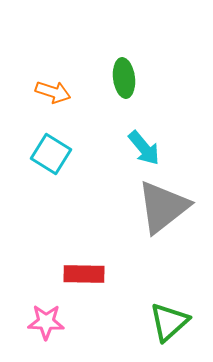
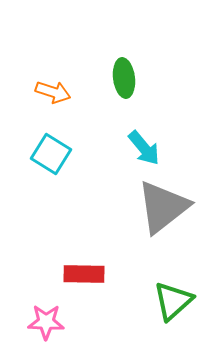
green triangle: moved 4 px right, 21 px up
